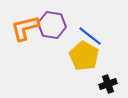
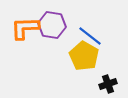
orange L-shape: rotated 12 degrees clockwise
